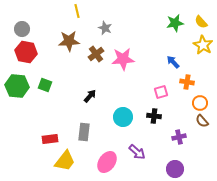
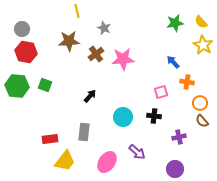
gray star: moved 1 px left
